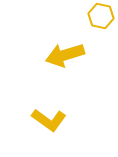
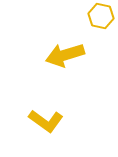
yellow L-shape: moved 3 px left, 1 px down
